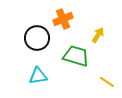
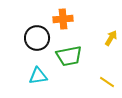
orange cross: rotated 18 degrees clockwise
yellow arrow: moved 13 px right, 3 px down
green trapezoid: moved 7 px left; rotated 152 degrees clockwise
